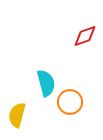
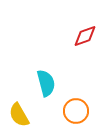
orange circle: moved 6 px right, 9 px down
yellow semicircle: moved 2 px right; rotated 45 degrees counterclockwise
